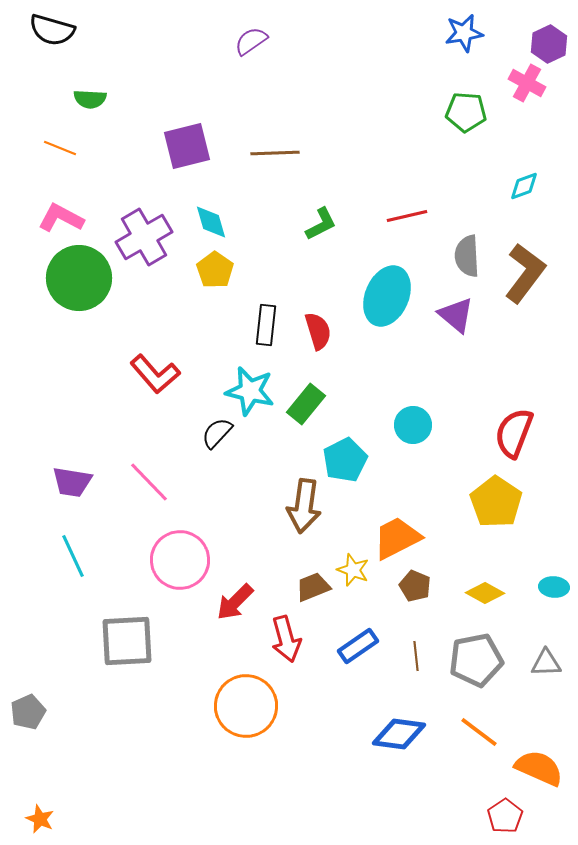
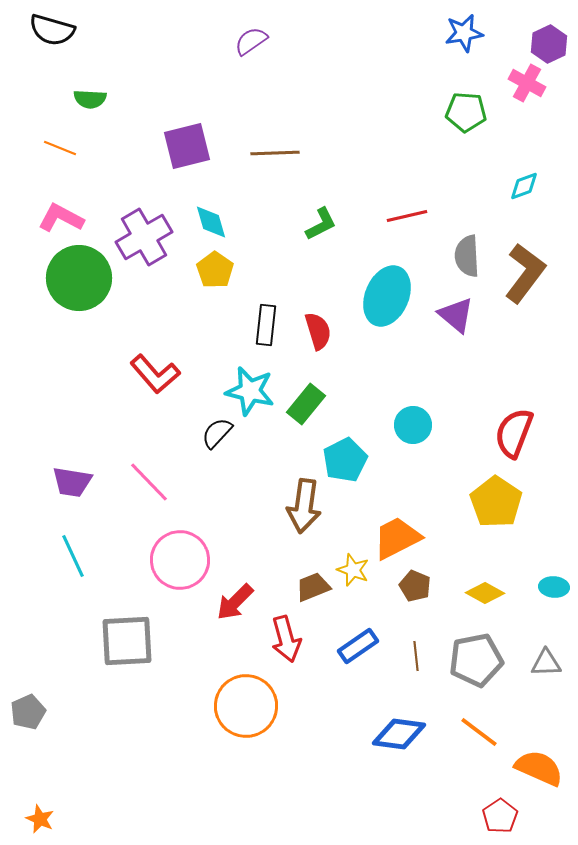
red pentagon at (505, 816): moved 5 px left
